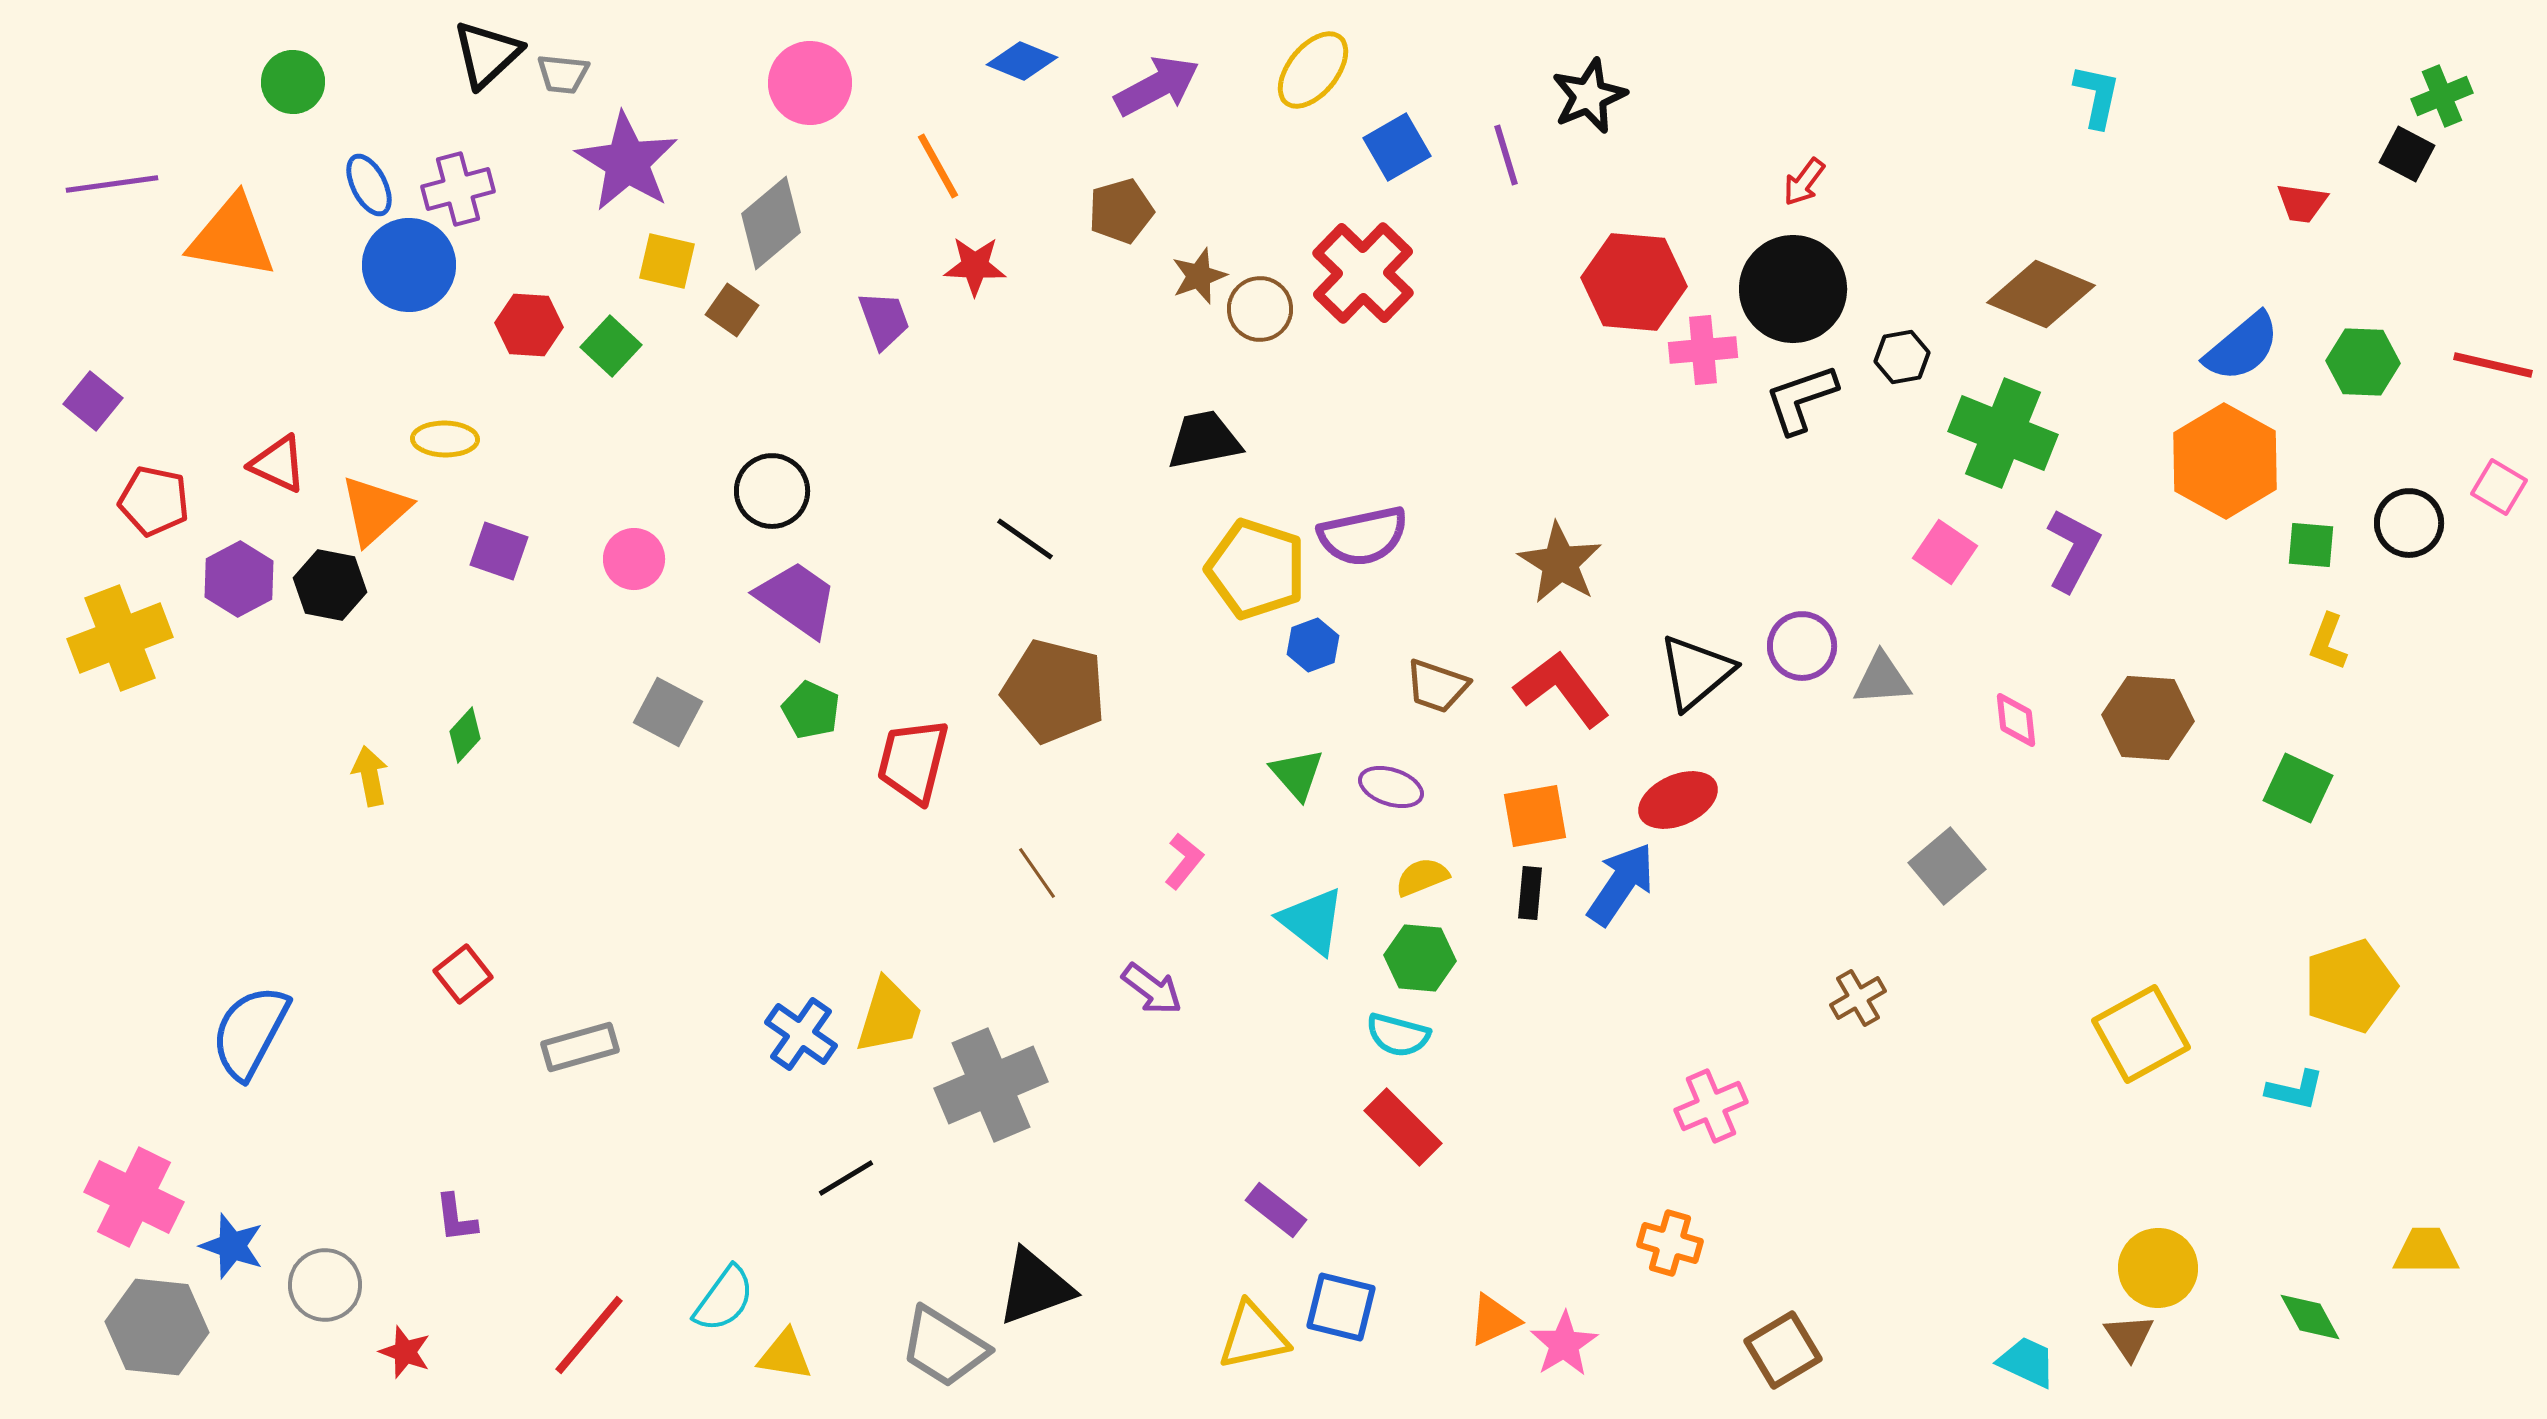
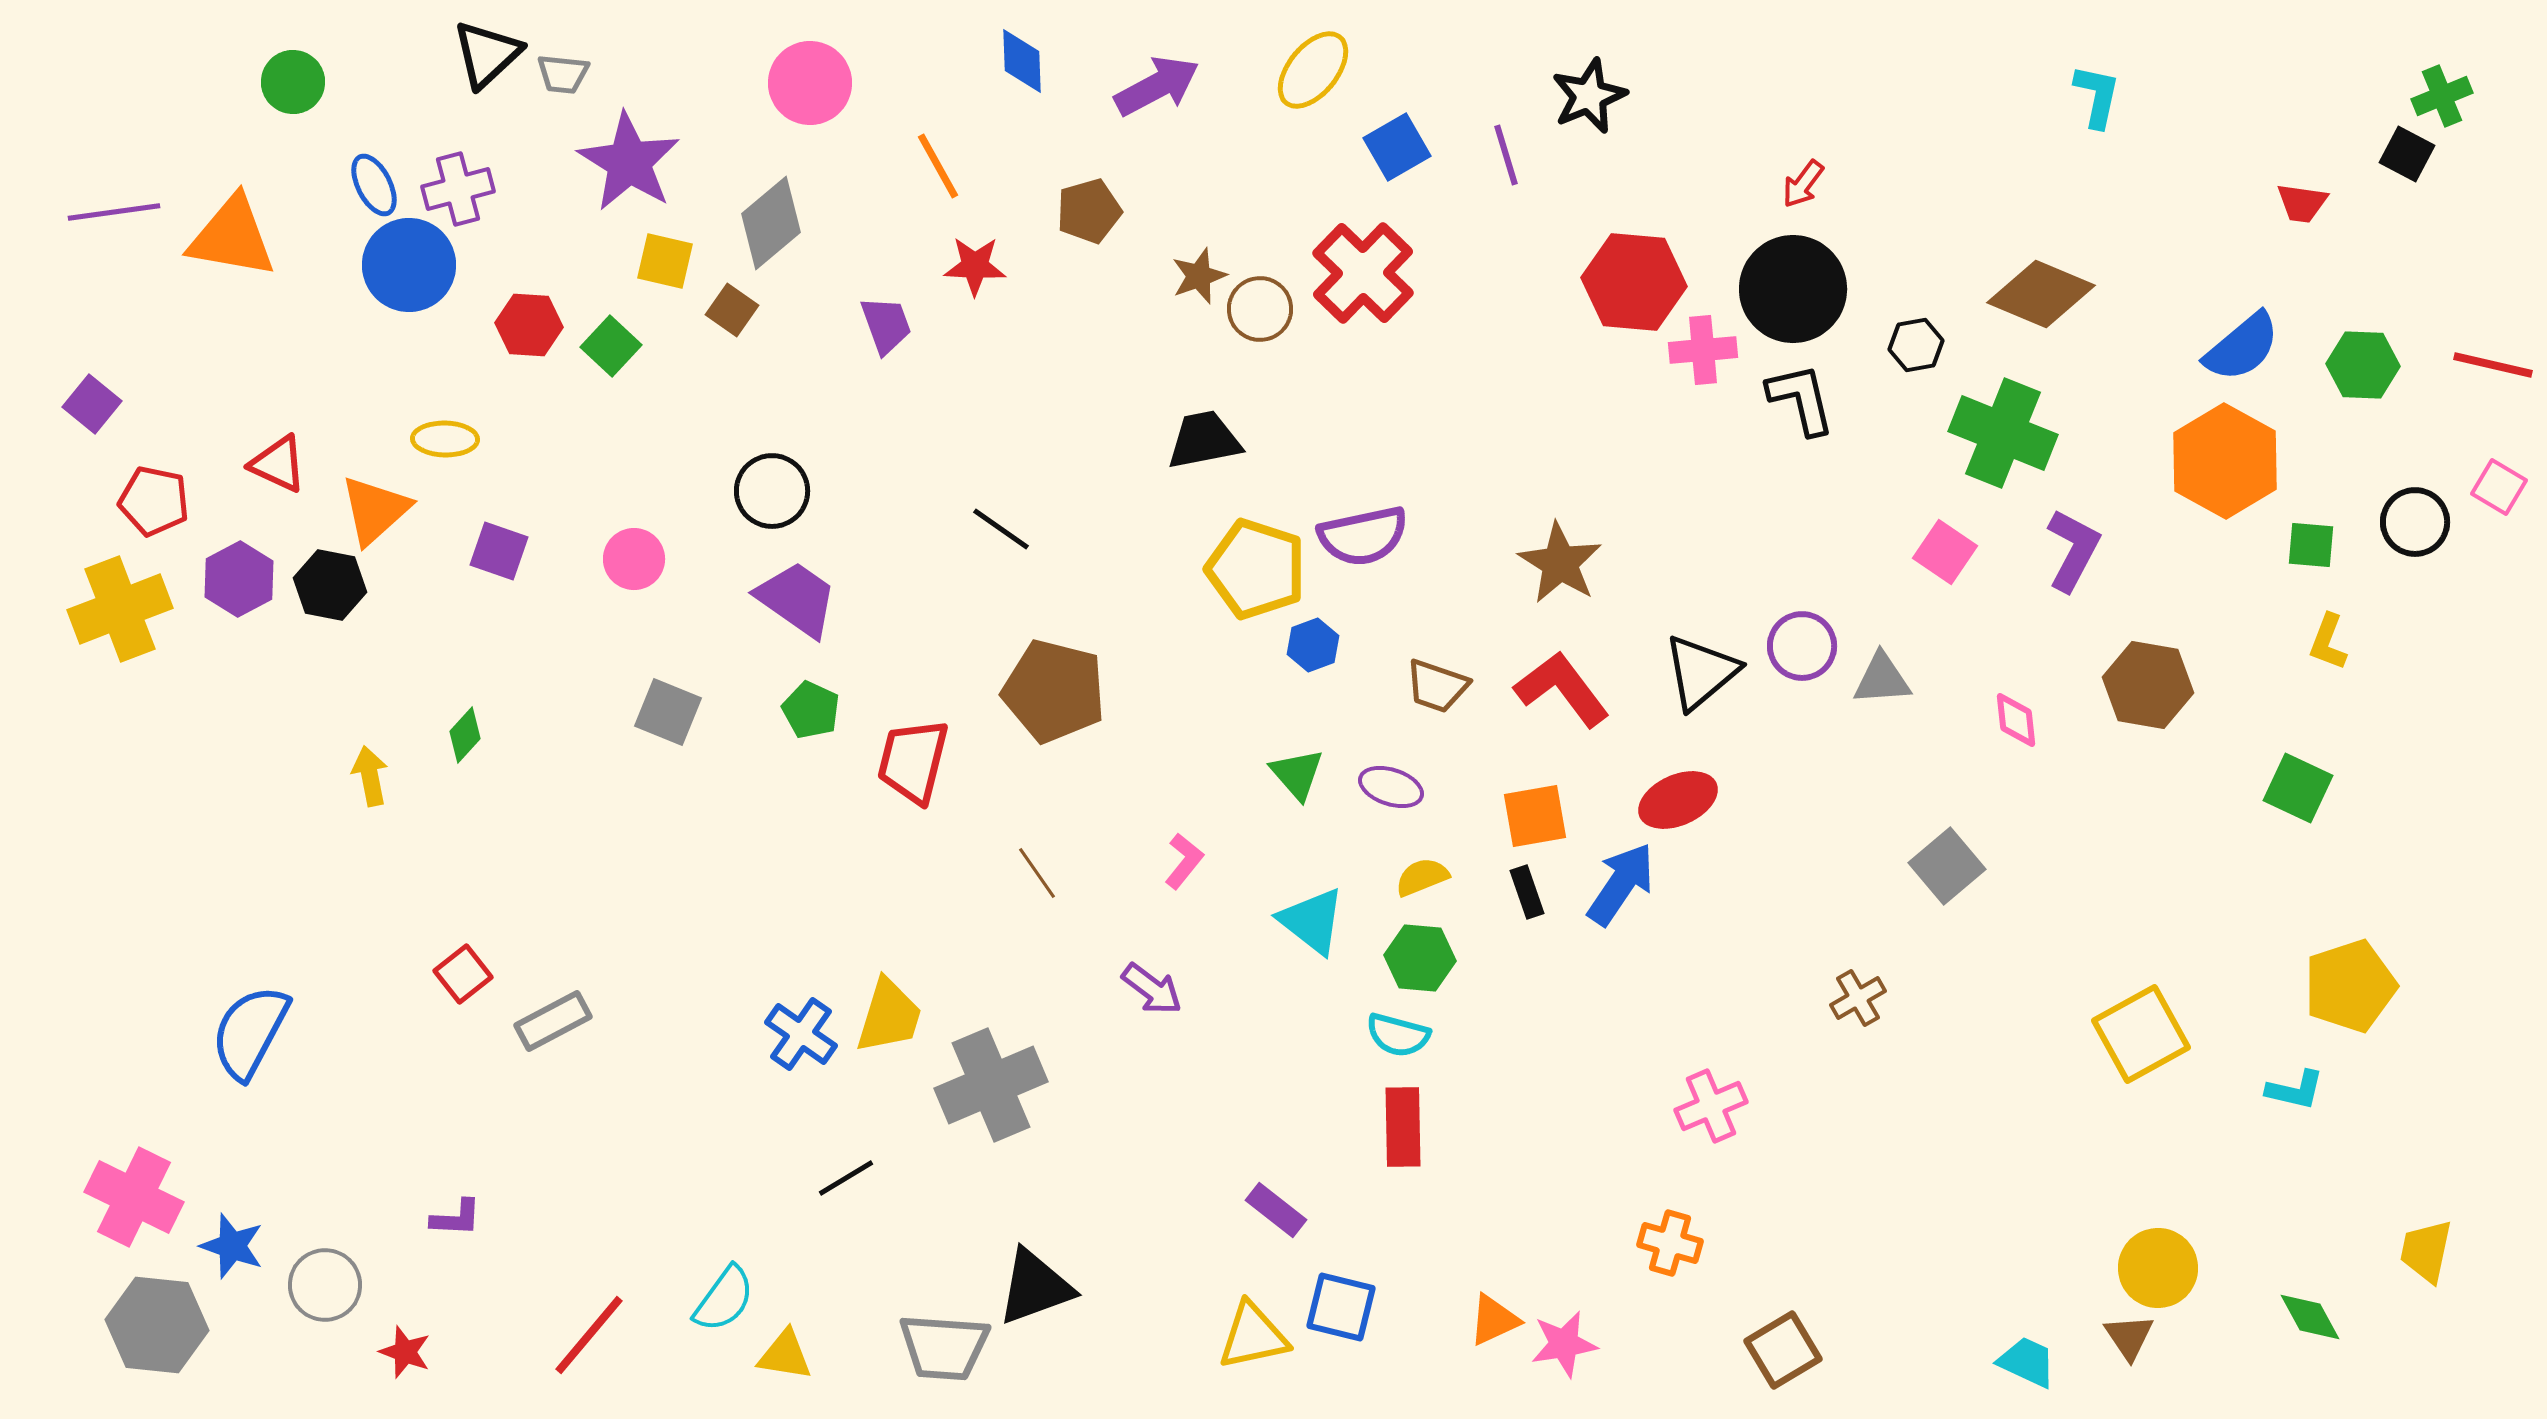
blue diamond at (1022, 61): rotated 66 degrees clockwise
purple star at (627, 162): moved 2 px right
red arrow at (1804, 182): moved 1 px left, 2 px down
purple line at (112, 184): moved 2 px right, 28 px down
blue ellipse at (369, 185): moved 5 px right
brown pentagon at (1121, 211): moved 32 px left
yellow square at (667, 261): moved 2 px left
purple trapezoid at (884, 320): moved 2 px right, 5 px down
black hexagon at (1902, 357): moved 14 px right, 12 px up
green hexagon at (2363, 362): moved 3 px down
black L-shape at (1801, 399): rotated 96 degrees clockwise
purple square at (93, 401): moved 1 px left, 3 px down
black circle at (2409, 523): moved 6 px right, 1 px up
black line at (1025, 539): moved 24 px left, 10 px up
yellow cross at (120, 638): moved 29 px up
black triangle at (1696, 672): moved 5 px right
gray square at (668, 712): rotated 6 degrees counterclockwise
brown hexagon at (2148, 718): moved 33 px up; rotated 6 degrees clockwise
black rectangle at (1530, 893): moved 3 px left, 1 px up; rotated 24 degrees counterclockwise
gray rectangle at (580, 1047): moved 27 px left, 26 px up; rotated 12 degrees counterclockwise
red rectangle at (1403, 1127): rotated 44 degrees clockwise
purple L-shape at (456, 1218): rotated 80 degrees counterclockwise
yellow trapezoid at (2426, 1251): rotated 78 degrees counterclockwise
gray hexagon at (157, 1327): moved 2 px up
pink star at (1564, 1344): rotated 22 degrees clockwise
gray trapezoid at (944, 1347): rotated 28 degrees counterclockwise
